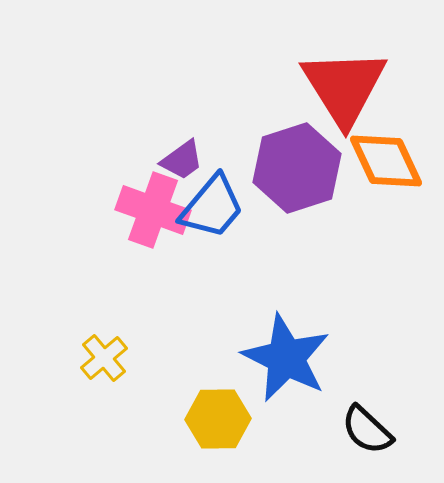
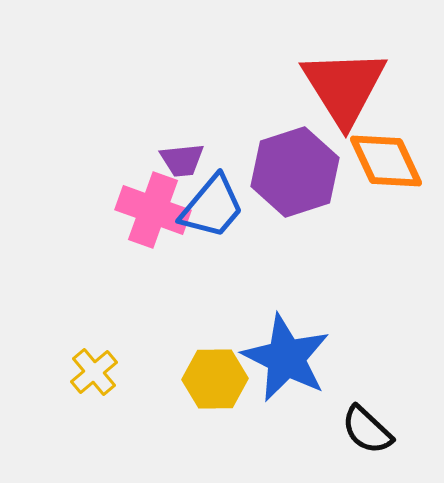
purple trapezoid: rotated 30 degrees clockwise
purple hexagon: moved 2 px left, 4 px down
yellow cross: moved 10 px left, 14 px down
yellow hexagon: moved 3 px left, 40 px up
